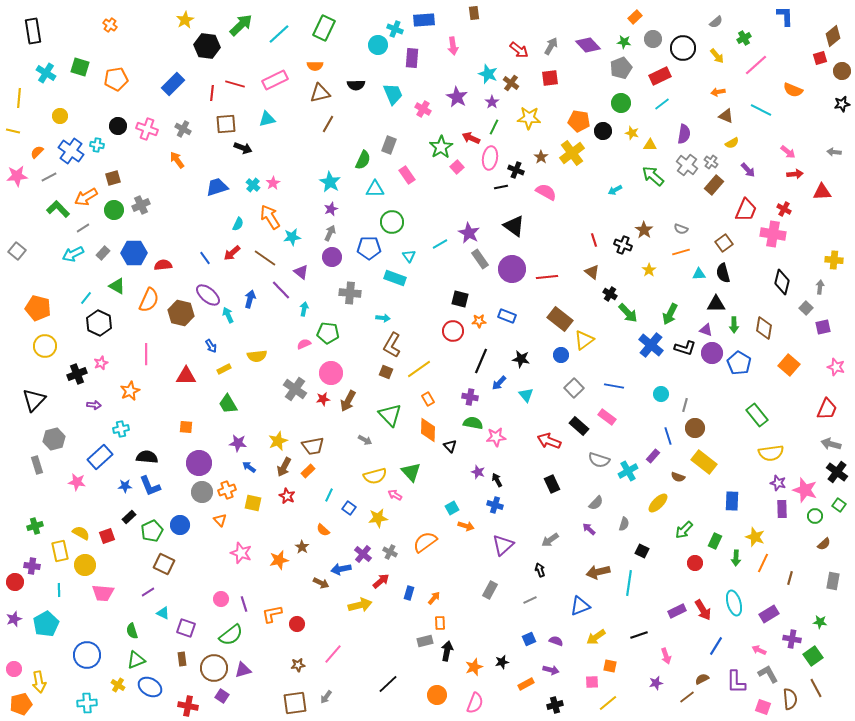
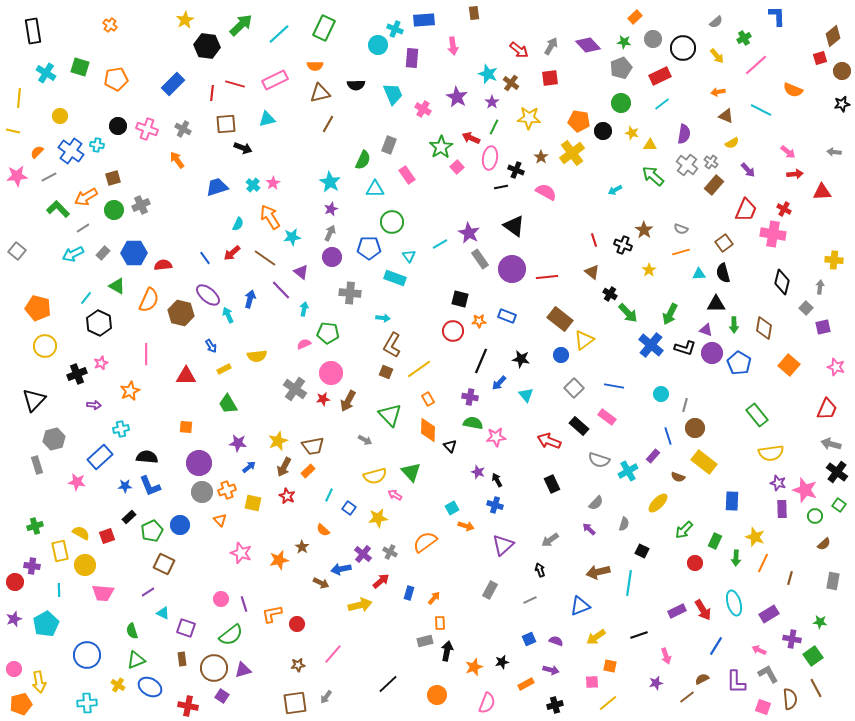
blue L-shape at (785, 16): moved 8 px left
blue arrow at (249, 467): rotated 104 degrees clockwise
pink semicircle at (475, 703): moved 12 px right
